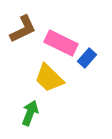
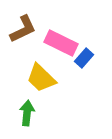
blue rectangle: moved 3 px left
yellow trapezoid: moved 8 px left
green arrow: moved 3 px left; rotated 15 degrees counterclockwise
